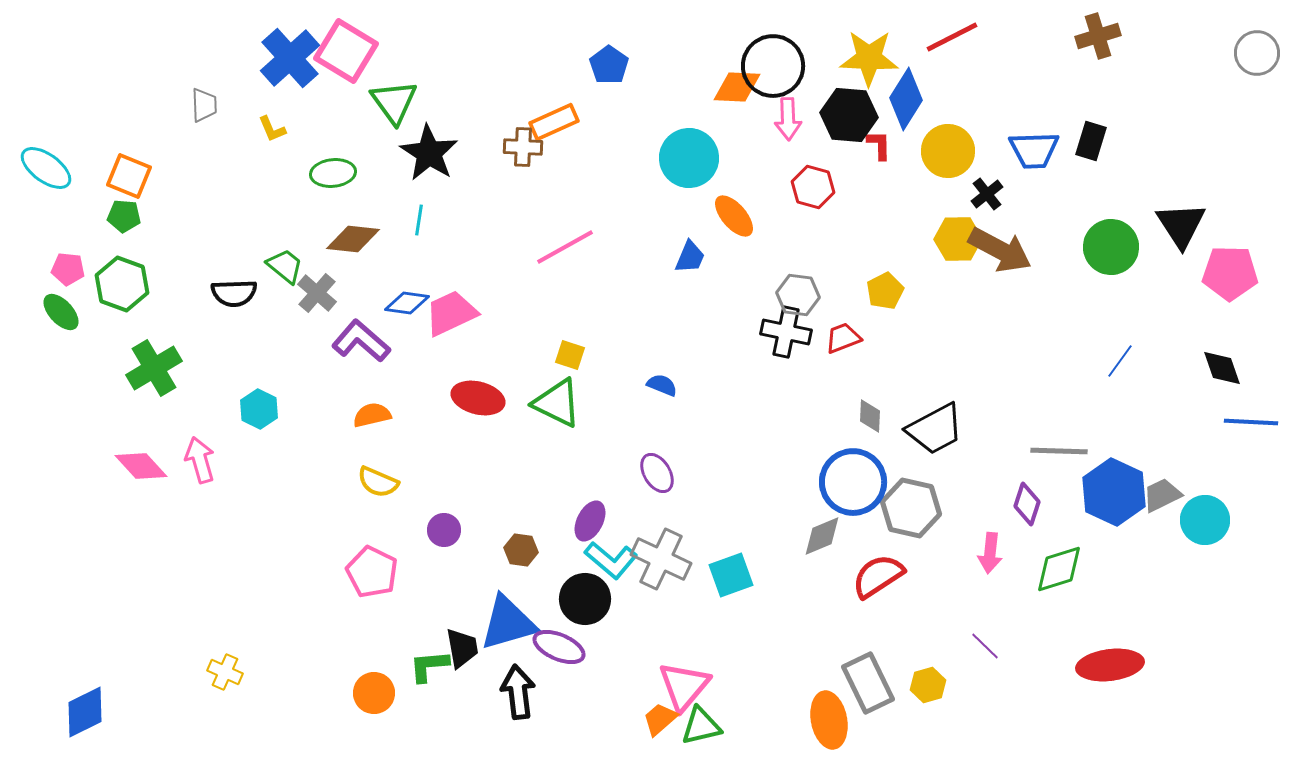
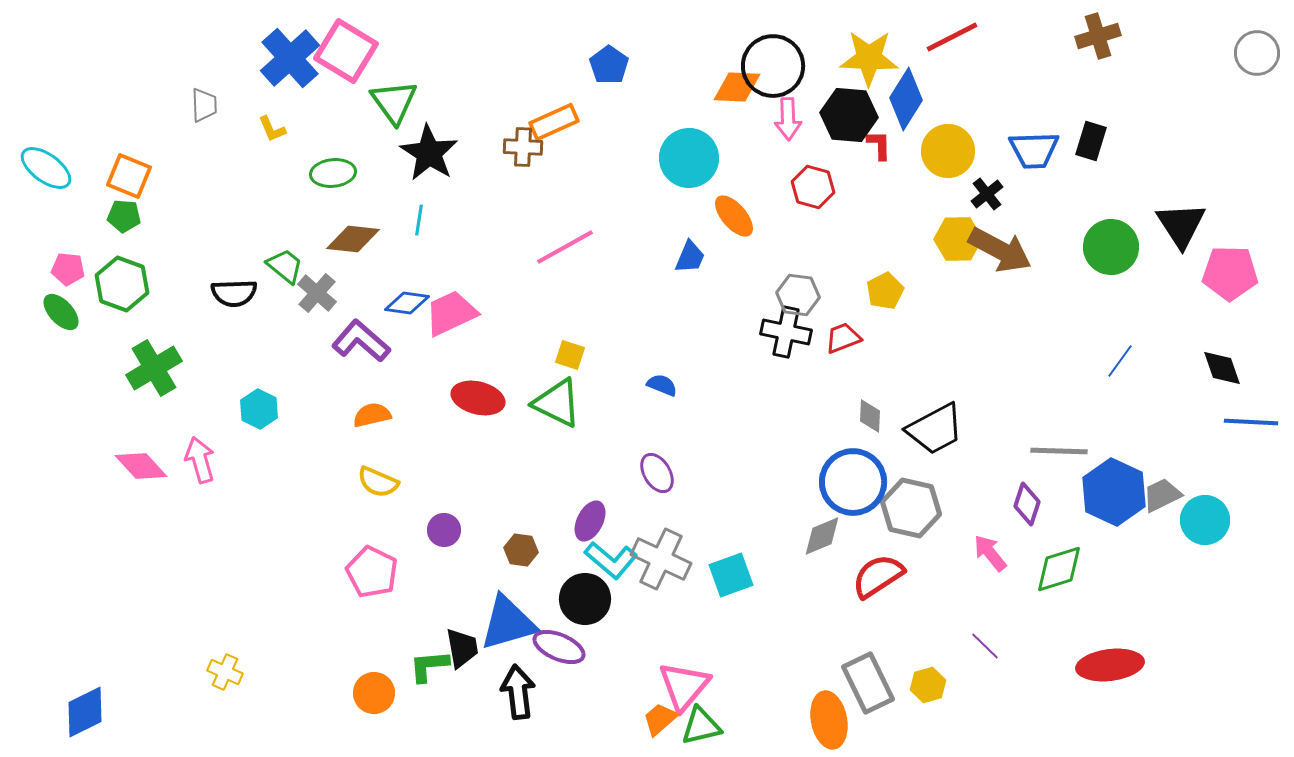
pink arrow at (990, 553): rotated 135 degrees clockwise
